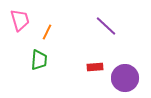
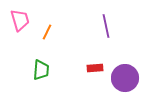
purple line: rotated 35 degrees clockwise
green trapezoid: moved 2 px right, 10 px down
red rectangle: moved 1 px down
